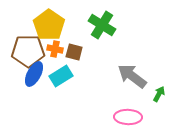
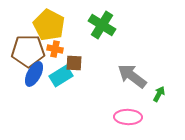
yellow pentagon: rotated 8 degrees counterclockwise
brown square: moved 11 px down; rotated 12 degrees counterclockwise
